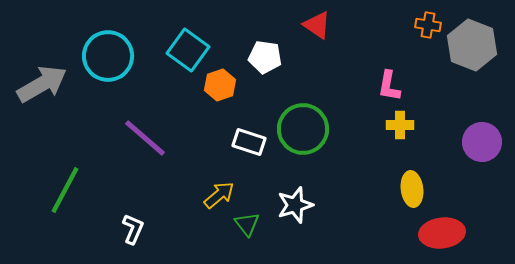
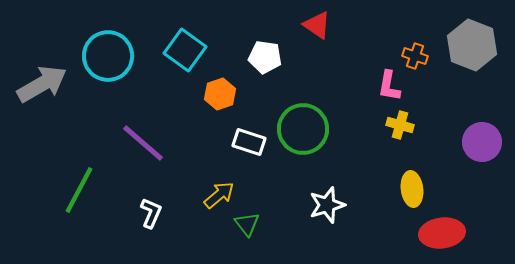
orange cross: moved 13 px left, 31 px down; rotated 10 degrees clockwise
cyan square: moved 3 px left
orange hexagon: moved 9 px down
yellow cross: rotated 16 degrees clockwise
purple line: moved 2 px left, 5 px down
green line: moved 14 px right
white star: moved 32 px right
white L-shape: moved 18 px right, 16 px up
